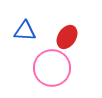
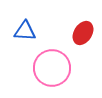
red ellipse: moved 16 px right, 4 px up
